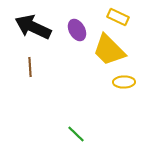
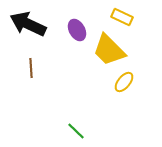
yellow rectangle: moved 4 px right
black arrow: moved 5 px left, 3 px up
brown line: moved 1 px right, 1 px down
yellow ellipse: rotated 50 degrees counterclockwise
green line: moved 3 px up
